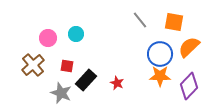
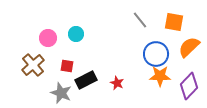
blue circle: moved 4 px left
black rectangle: rotated 20 degrees clockwise
